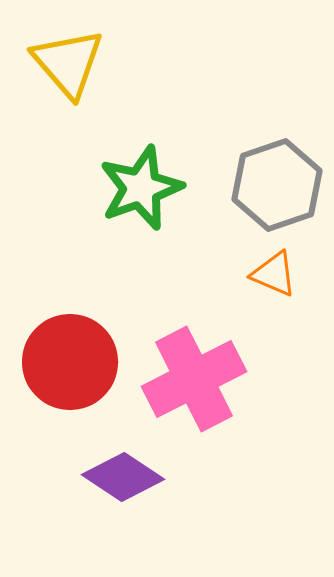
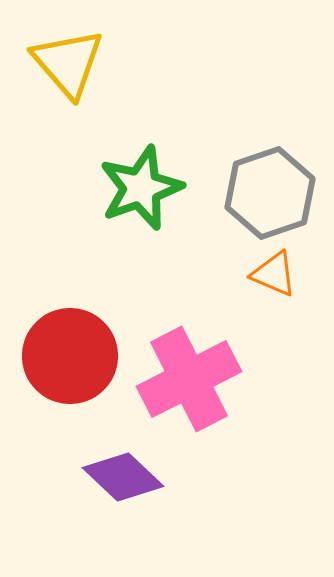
gray hexagon: moved 7 px left, 8 px down
red circle: moved 6 px up
pink cross: moved 5 px left
purple diamond: rotated 10 degrees clockwise
